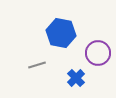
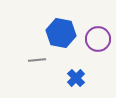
purple circle: moved 14 px up
gray line: moved 5 px up; rotated 12 degrees clockwise
